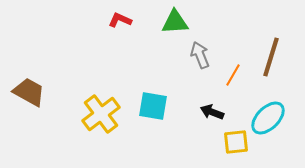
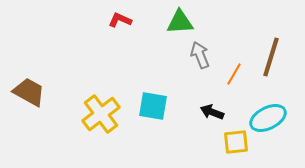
green triangle: moved 5 px right
orange line: moved 1 px right, 1 px up
cyan ellipse: rotated 18 degrees clockwise
